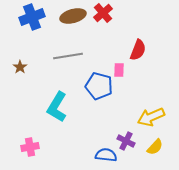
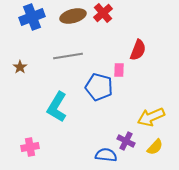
blue pentagon: moved 1 px down
